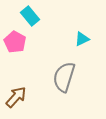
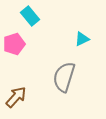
pink pentagon: moved 1 px left, 2 px down; rotated 25 degrees clockwise
